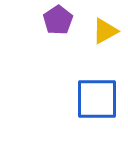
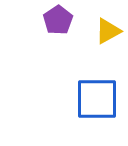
yellow triangle: moved 3 px right
